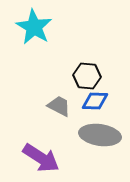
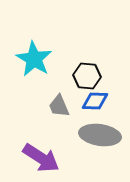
cyan star: moved 32 px down
gray trapezoid: rotated 140 degrees counterclockwise
